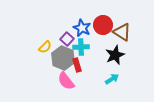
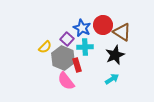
cyan cross: moved 4 px right
